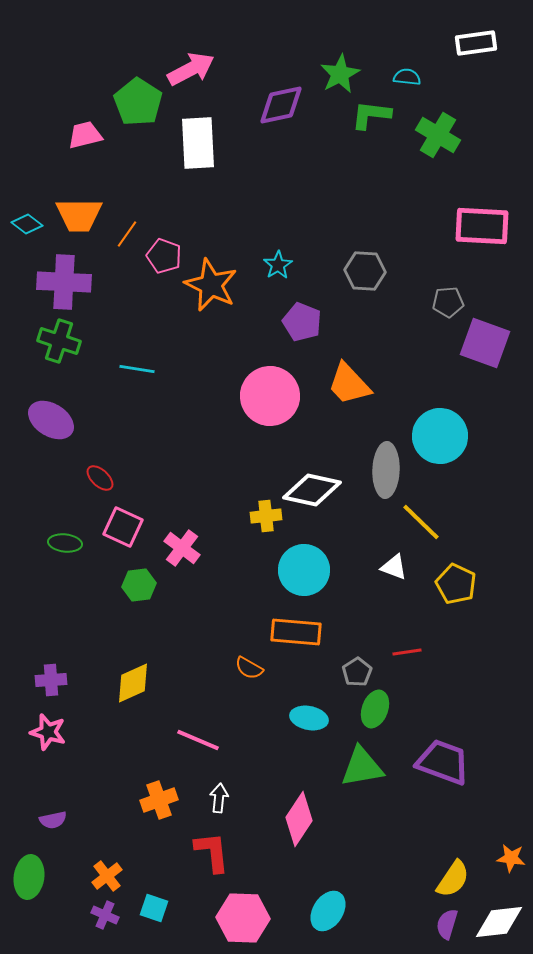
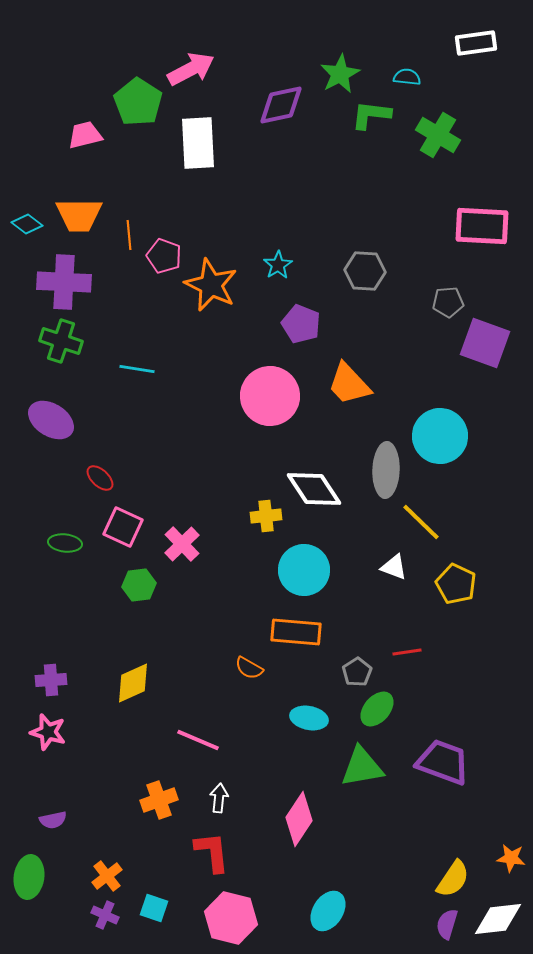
orange line at (127, 234): moved 2 px right, 1 px down; rotated 40 degrees counterclockwise
purple pentagon at (302, 322): moved 1 px left, 2 px down
green cross at (59, 341): moved 2 px right
white diamond at (312, 490): moved 2 px right, 1 px up; rotated 44 degrees clockwise
pink cross at (182, 548): moved 4 px up; rotated 9 degrees clockwise
green ellipse at (375, 709): moved 2 px right; rotated 21 degrees clockwise
pink hexagon at (243, 918): moved 12 px left; rotated 12 degrees clockwise
white diamond at (499, 922): moved 1 px left, 3 px up
